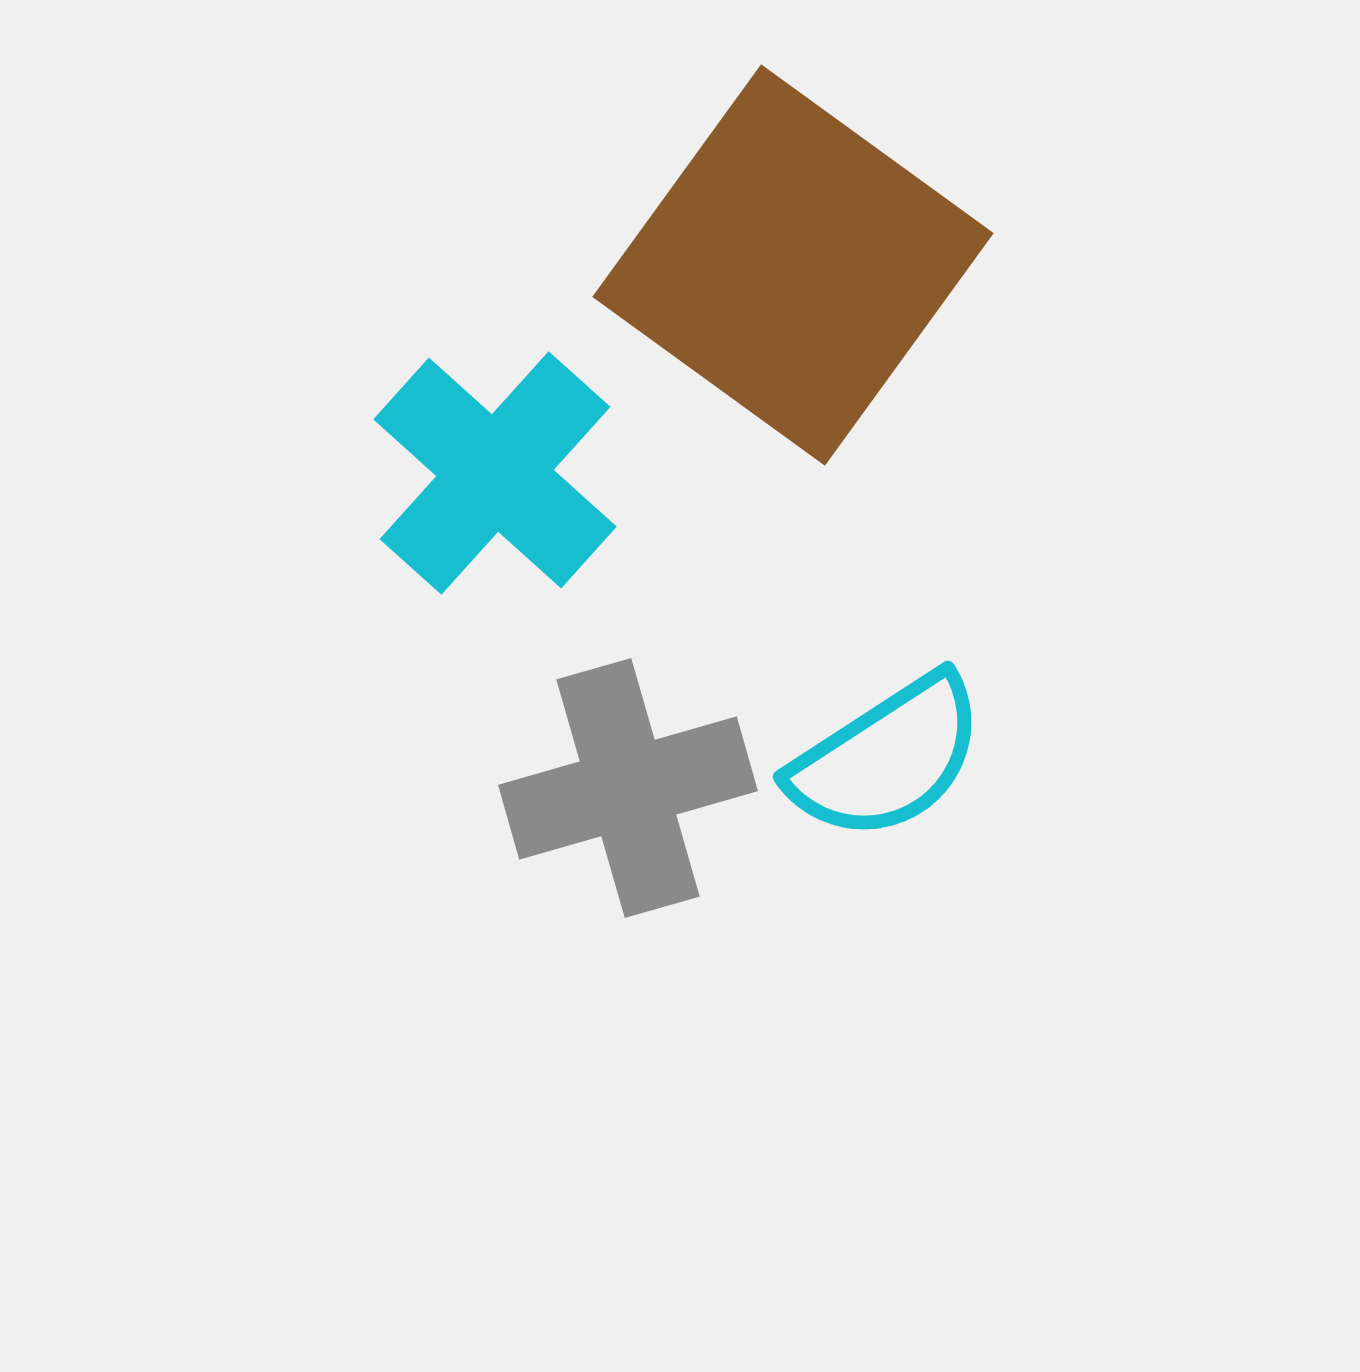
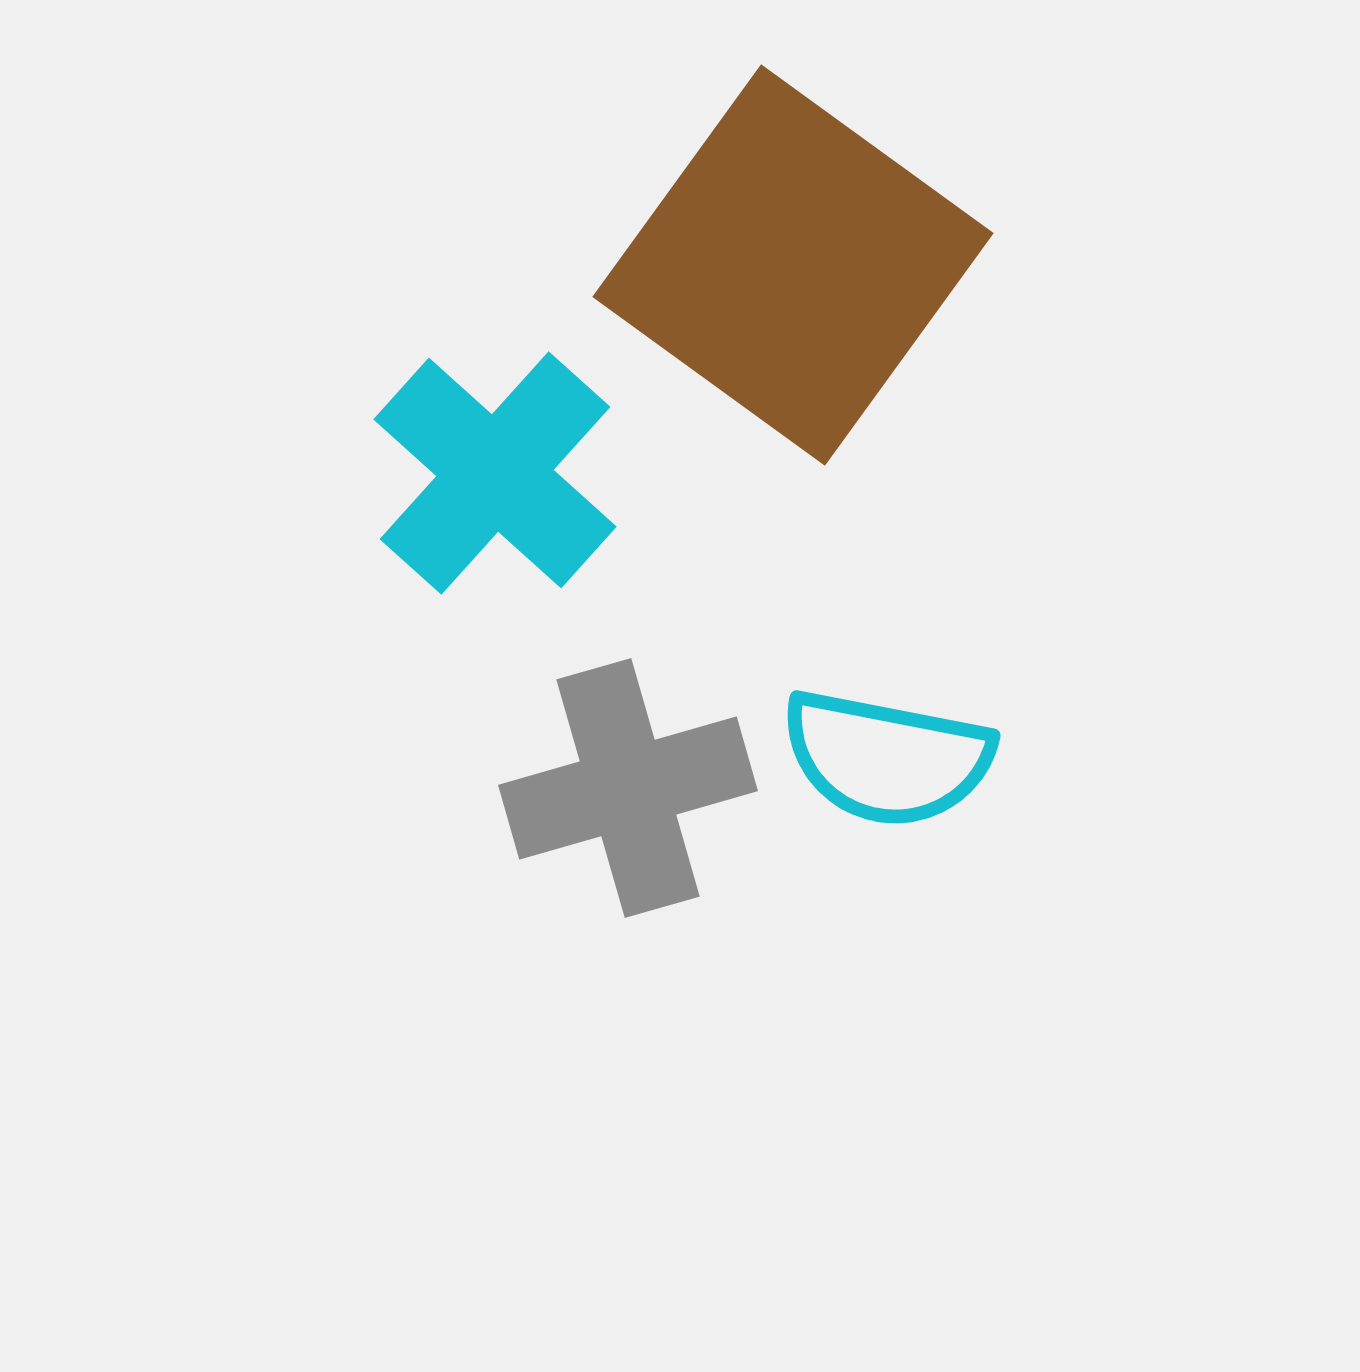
cyan semicircle: rotated 44 degrees clockwise
